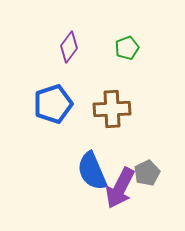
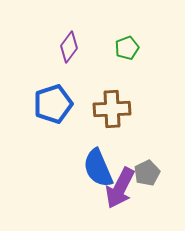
blue semicircle: moved 6 px right, 3 px up
